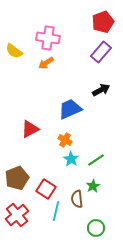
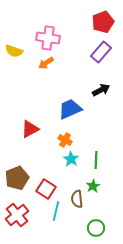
yellow semicircle: rotated 18 degrees counterclockwise
green line: rotated 54 degrees counterclockwise
